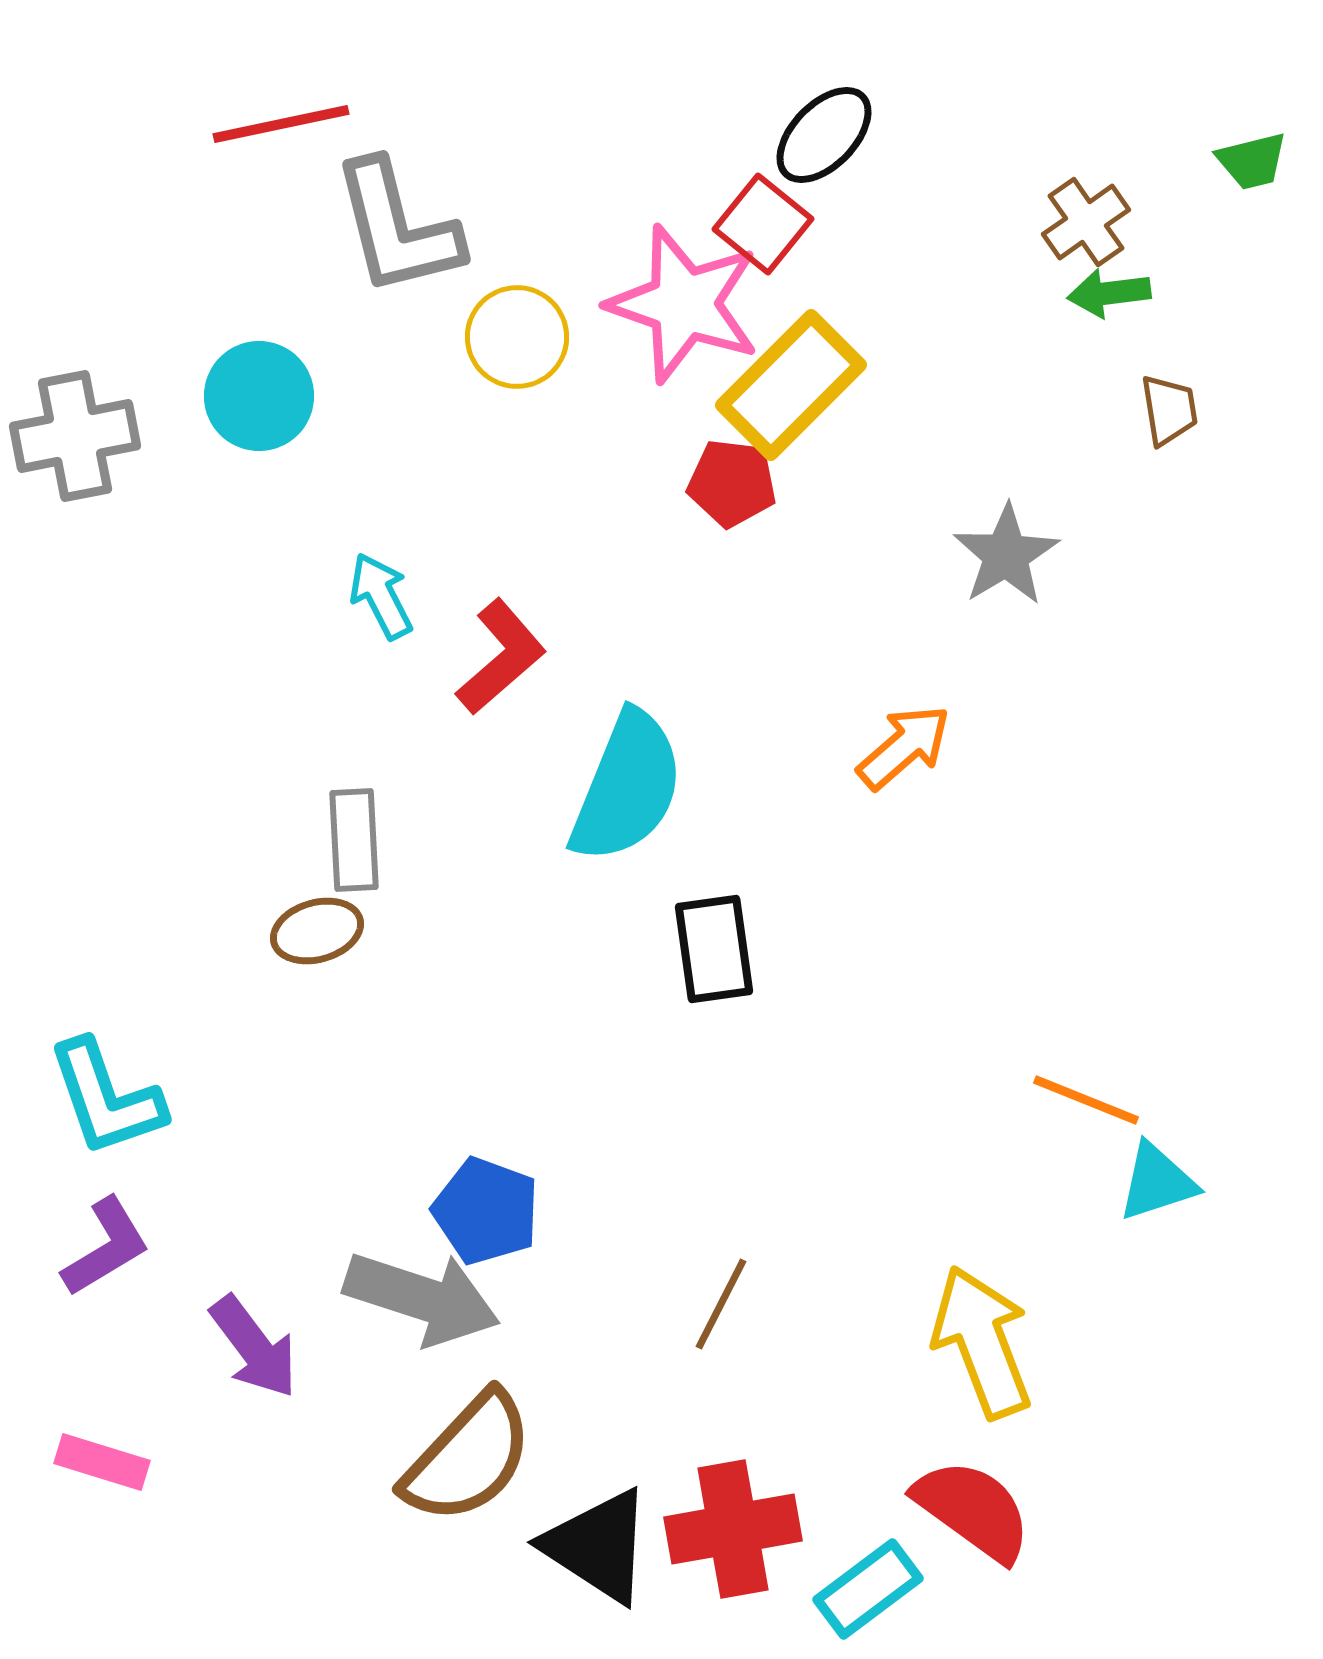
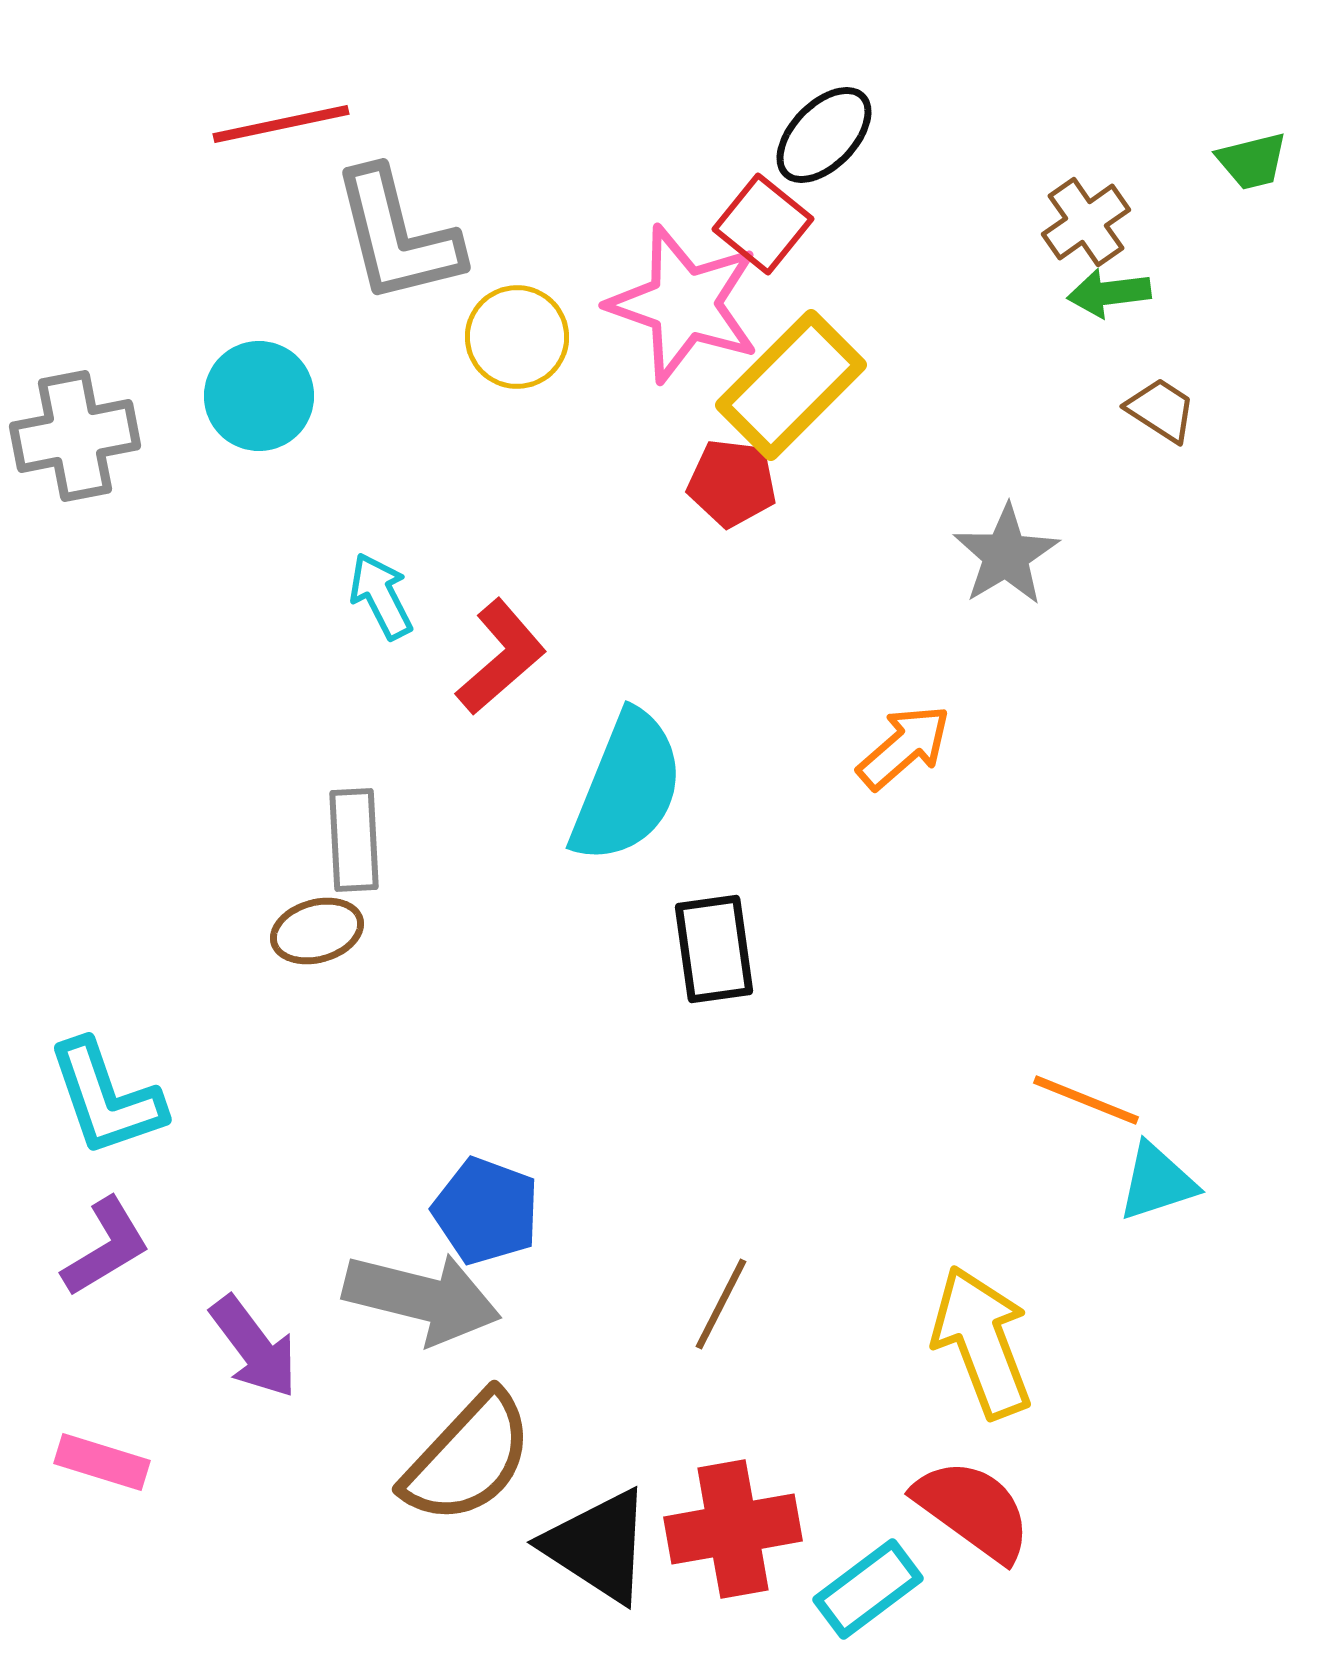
gray L-shape: moved 8 px down
brown trapezoid: moved 8 px left; rotated 48 degrees counterclockwise
gray arrow: rotated 4 degrees counterclockwise
